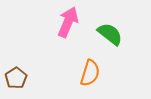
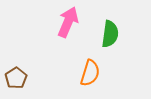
green semicircle: rotated 60 degrees clockwise
